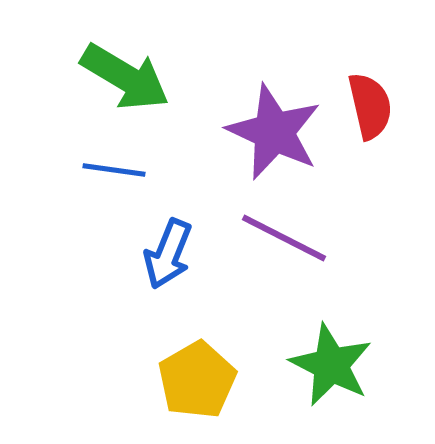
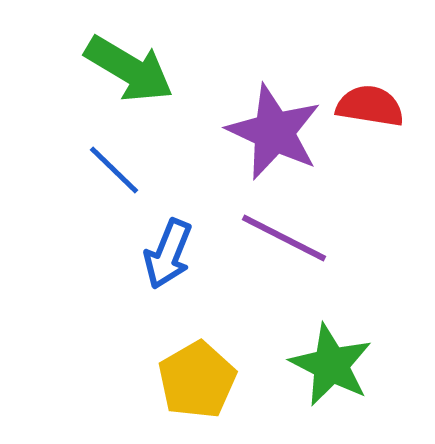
green arrow: moved 4 px right, 8 px up
red semicircle: rotated 68 degrees counterclockwise
blue line: rotated 36 degrees clockwise
